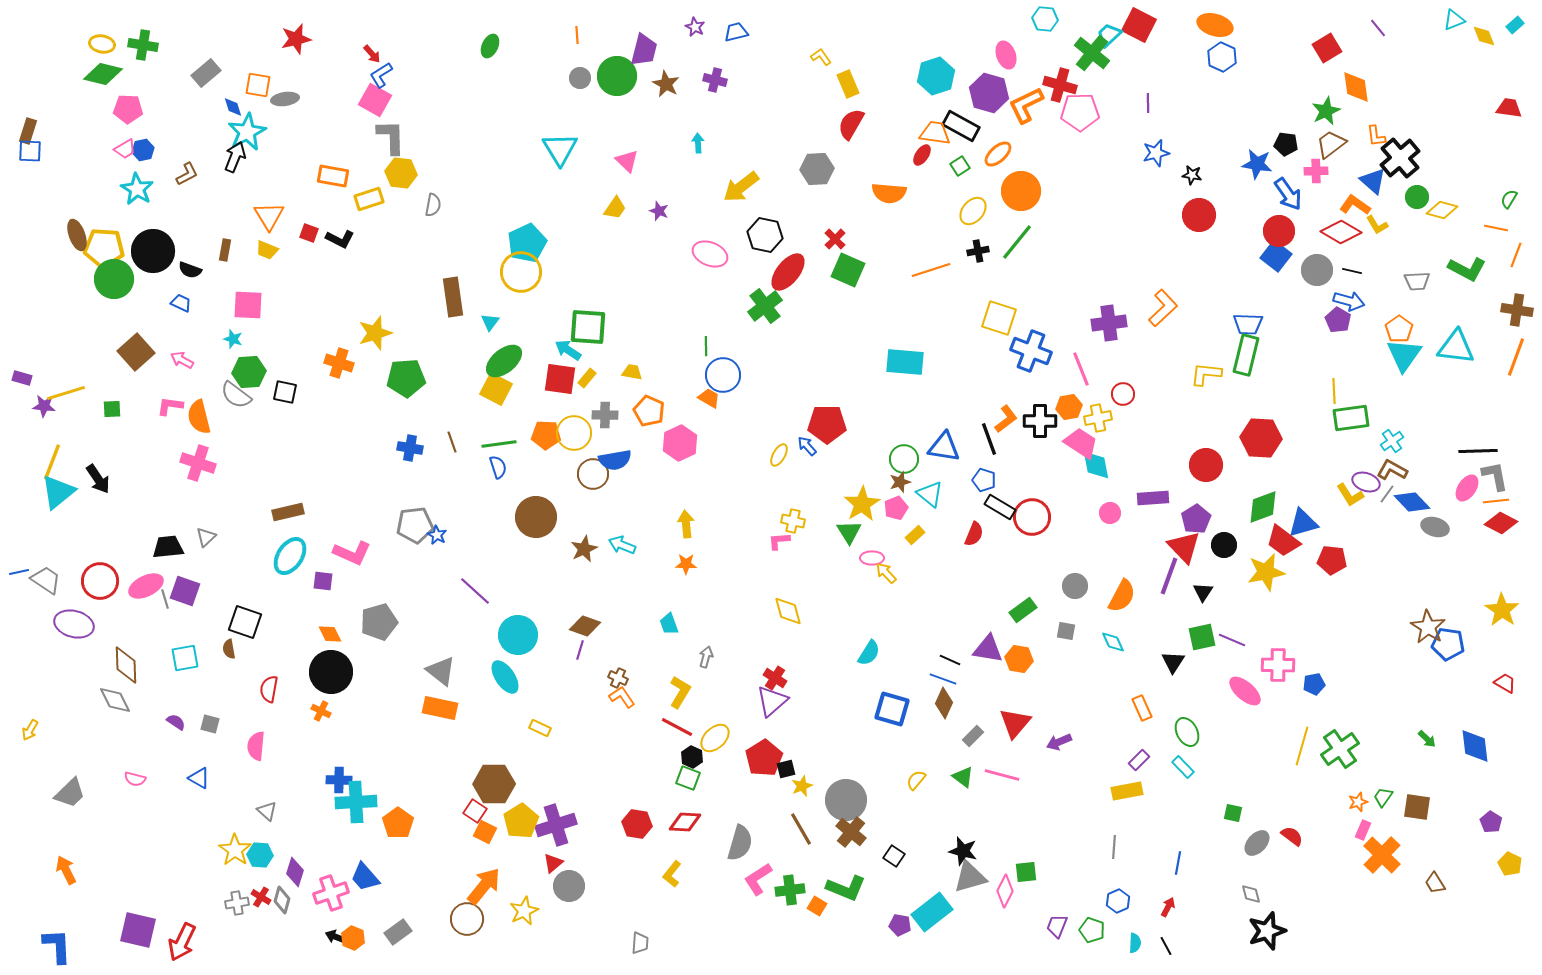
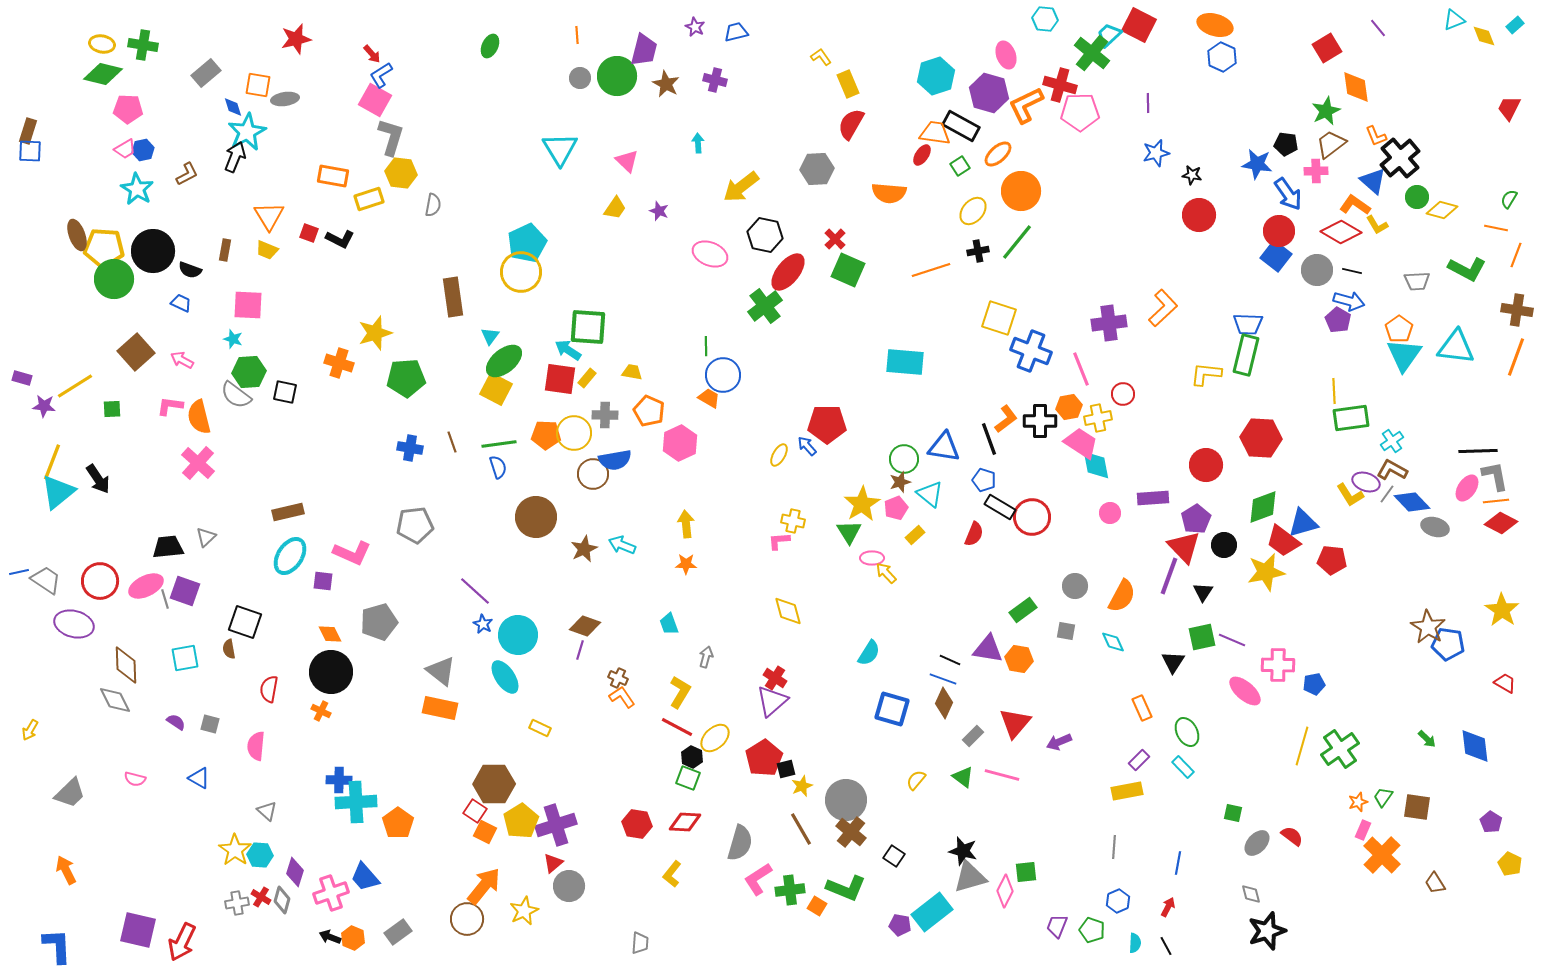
red trapezoid at (1509, 108): rotated 72 degrees counterclockwise
orange L-shape at (1376, 136): rotated 15 degrees counterclockwise
gray L-shape at (391, 137): rotated 18 degrees clockwise
cyan triangle at (490, 322): moved 14 px down
yellow line at (66, 393): moved 9 px right, 7 px up; rotated 15 degrees counterclockwise
pink cross at (198, 463): rotated 24 degrees clockwise
blue star at (437, 535): moved 46 px right, 89 px down
black arrow at (336, 937): moved 6 px left
